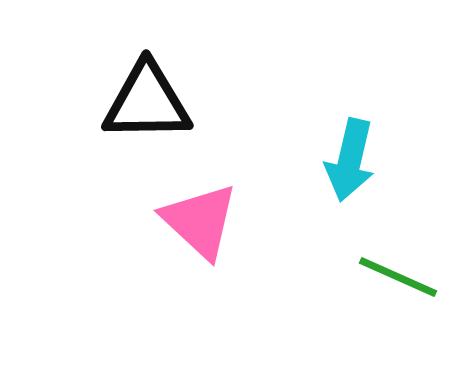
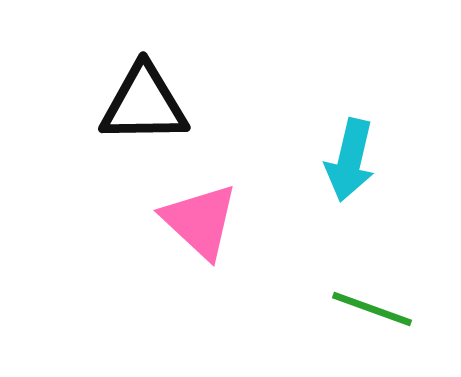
black triangle: moved 3 px left, 2 px down
green line: moved 26 px left, 32 px down; rotated 4 degrees counterclockwise
